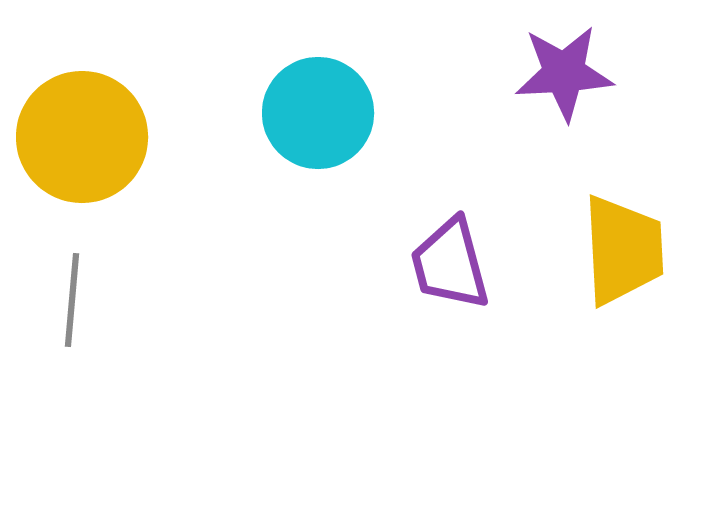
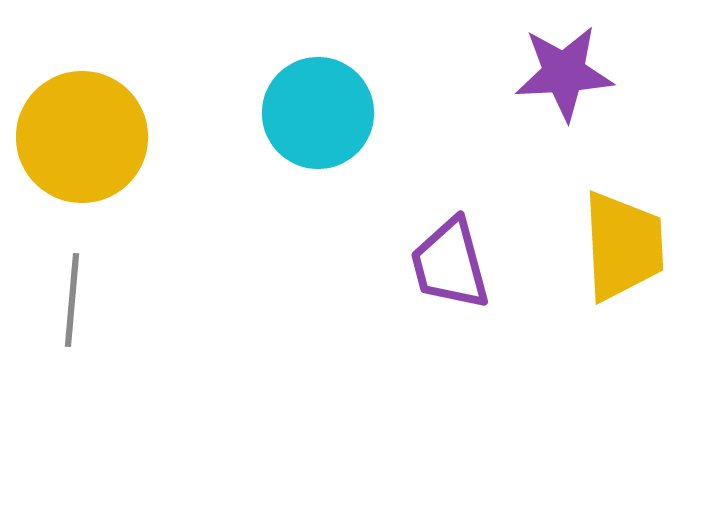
yellow trapezoid: moved 4 px up
